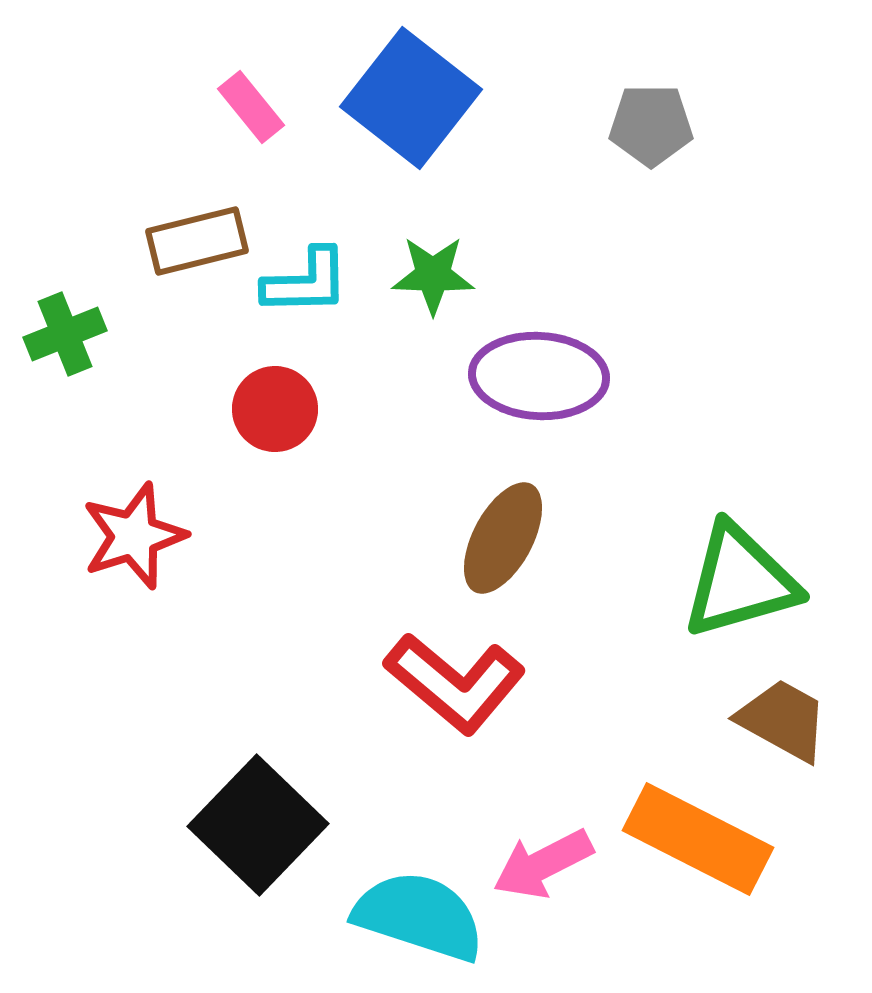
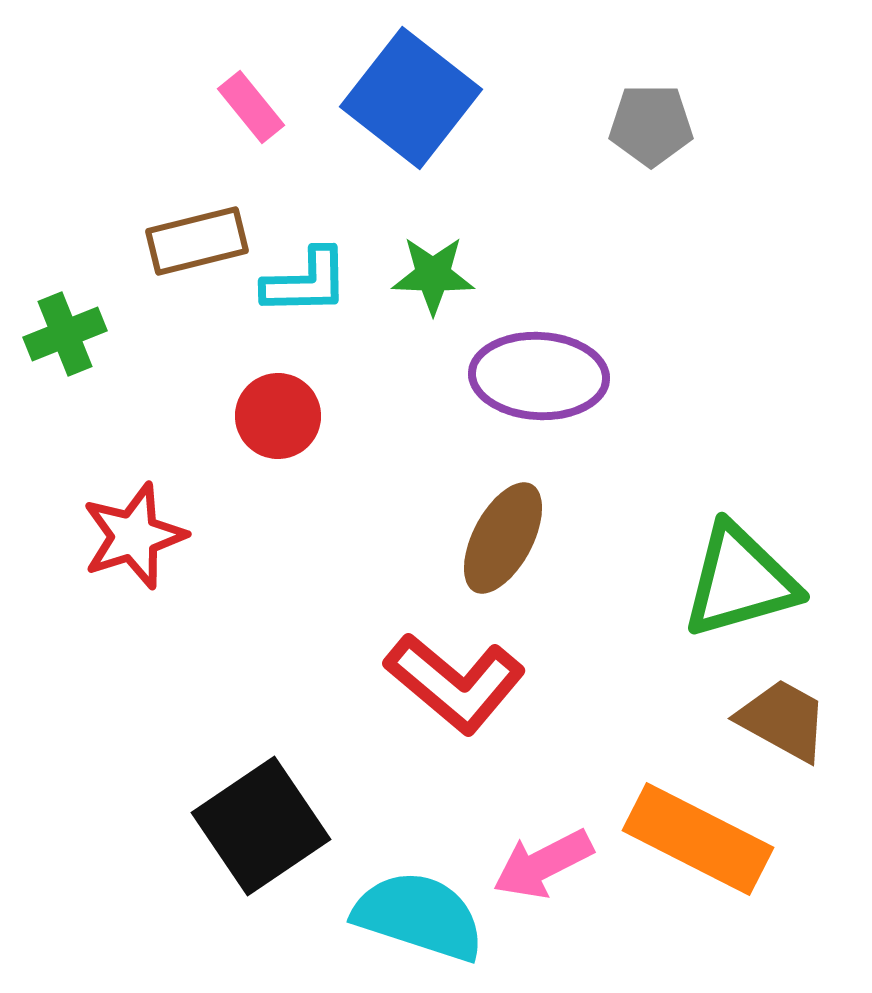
red circle: moved 3 px right, 7 px down
black square: moved 3 px right, 1 px down; rotated 12 degrees clockwise
